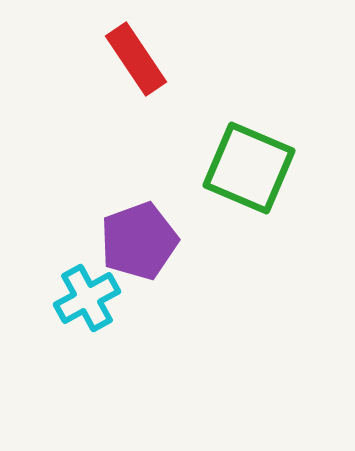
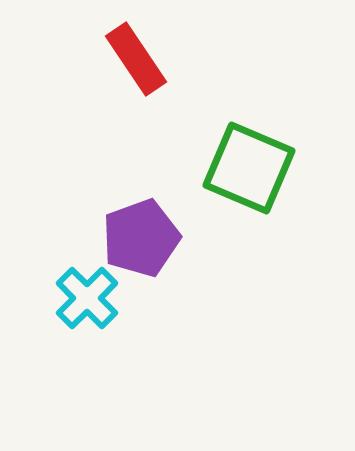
purple pentagon: moved 2 px right, 3 px up
cyan cross: rotated 16 degrees counterclockwise
